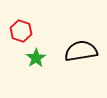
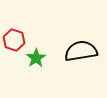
red hexagon: moved 7 px left, 9 px down
